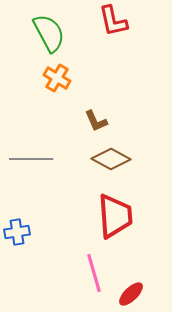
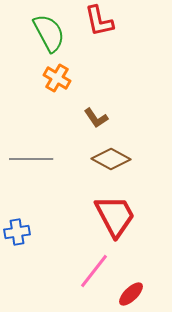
red L-shape: moved 14 px left
brown L-shape: moved 3 px up; rotated 10 degrees counterclockwise
red trapezoid: rotated 24 degrees counterclockwise
pink line: moved 2 px up; rotated 54 degrees clockwise
